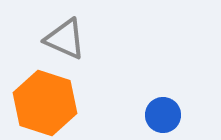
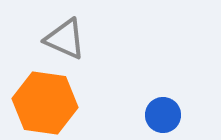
orange hexagon: rotated 10 degrees counterclockwise
